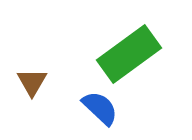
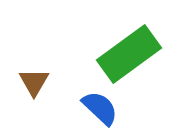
brown triangle: moved 2 px right
